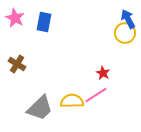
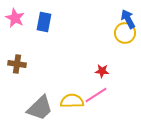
brown cross: rotated 24 degrees counterclockwise
red star: moved 1 px left, 2 px up; rotated 24 degrees counterclockwise
